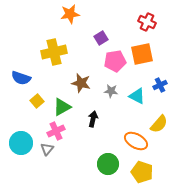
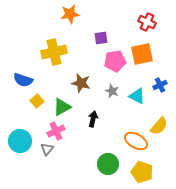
purple square: rotated 24 degrees clockwise
blue semicircle: moved 2 px right, 2 px down
gray star: moved 1 px right; rotated 16 degrees clockwise
yellow semicircle: moved 2 px down
cyan circle: moved 1 px left, 2 px up
